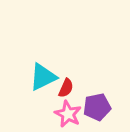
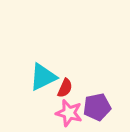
red semicircle: moved 1 px left
pink star: moved 1 px right, 1 px up; rotated 12 degrees counterclockwise
